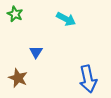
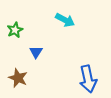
green star: moved 16 px down; rotated 21 degrees clockwise
cyan arrow: moved 1 px left, 1 px down
